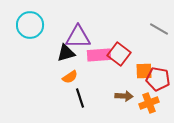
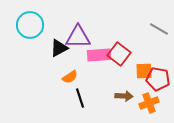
black triangle: moved 7 px left, 5 px up; rotated 12 degrees counterclockwise
